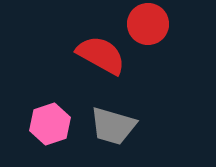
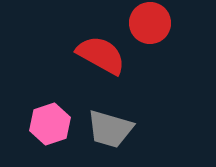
red circle: moved 2 px right, 1 px up
gray trapezoid: moved 3 px left, 3 px down
